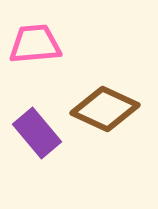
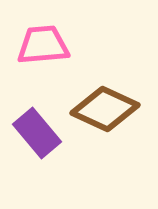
pink trapezoid: moved 8 px right, 1 px down
